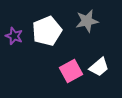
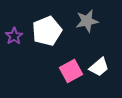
purple star: rotated 18 degrees clockwise
